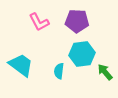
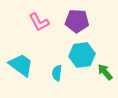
cyan hexagon: moved 1 px down
cyan semicircle: moved 2 px left, 2 px down
